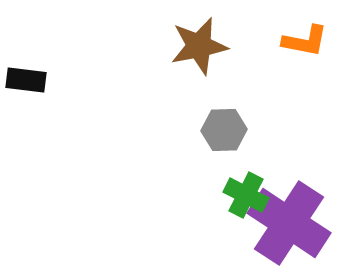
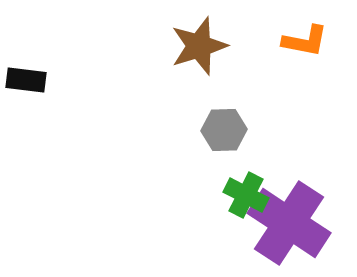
brown star: rotated 6 degrees counterclockwise
